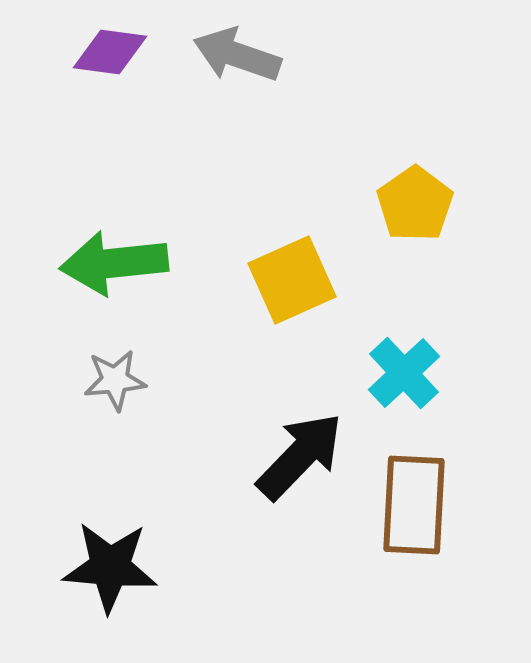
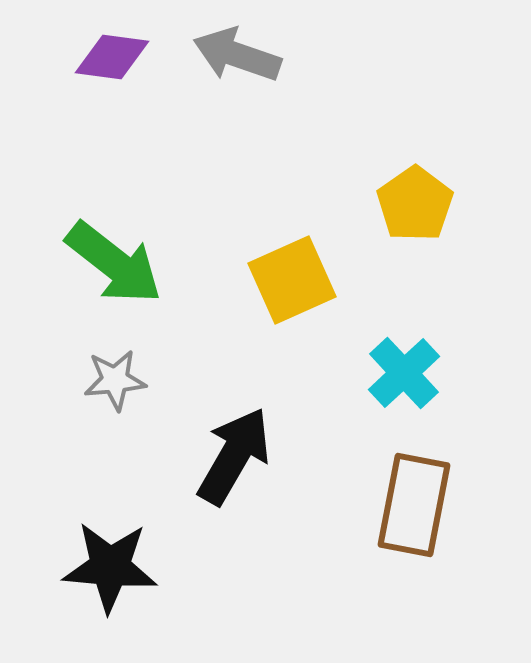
purple diamond: moved 2 px right, 5 px down
green arrow: rotated 136 degrees counterclockwise
black arrow: moved 66 px left; rotated 14 degrees counterclockwise
brown rectangle: rotated 8 degrees clockwise
